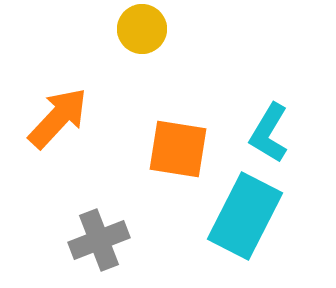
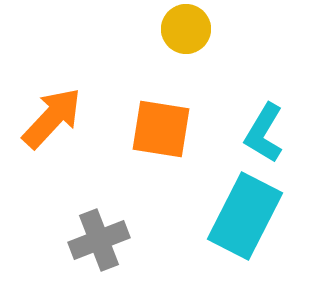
yellow circle: moved 44 px right
orange arrow: moved 6 px left
cyan L-shape: moved 5 px left
orange square: moved 17 px left, 20 px up
